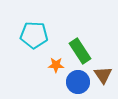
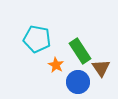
cyan pentagon: moved 3 px right, 4 px down; rotated 8 degrees clockwise
orange star: rotated 28 degrees clockwise
brown triangle: moved 2 px left, 7 px up
